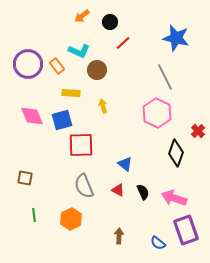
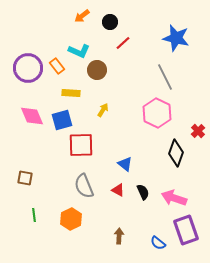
purple circle: moved 4 px down
yellow arrow: moved 4 px down; rotated 48 degrees clockwise
